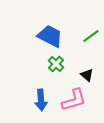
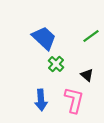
blue trapezoid: moved 6 px left, 2 px down; rotated 16 degrees clockwise
pink L-shape: rotated 60 degrees counterclockwise
